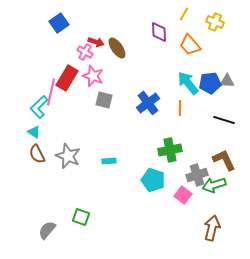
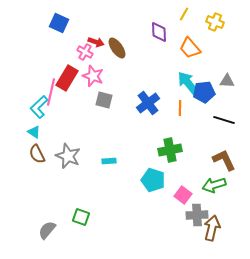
blue square: rotated 30 degrees counterclockwise
orange trapezoid: moved 3 px down
blue pentagon: moved 6 px left, 9 px down
gray cross: moved 40 px down; rotated 15 degrees clockwise
